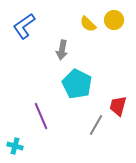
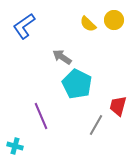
gray arrow: moved 7 px down; rotated 114 degrees clockwise
